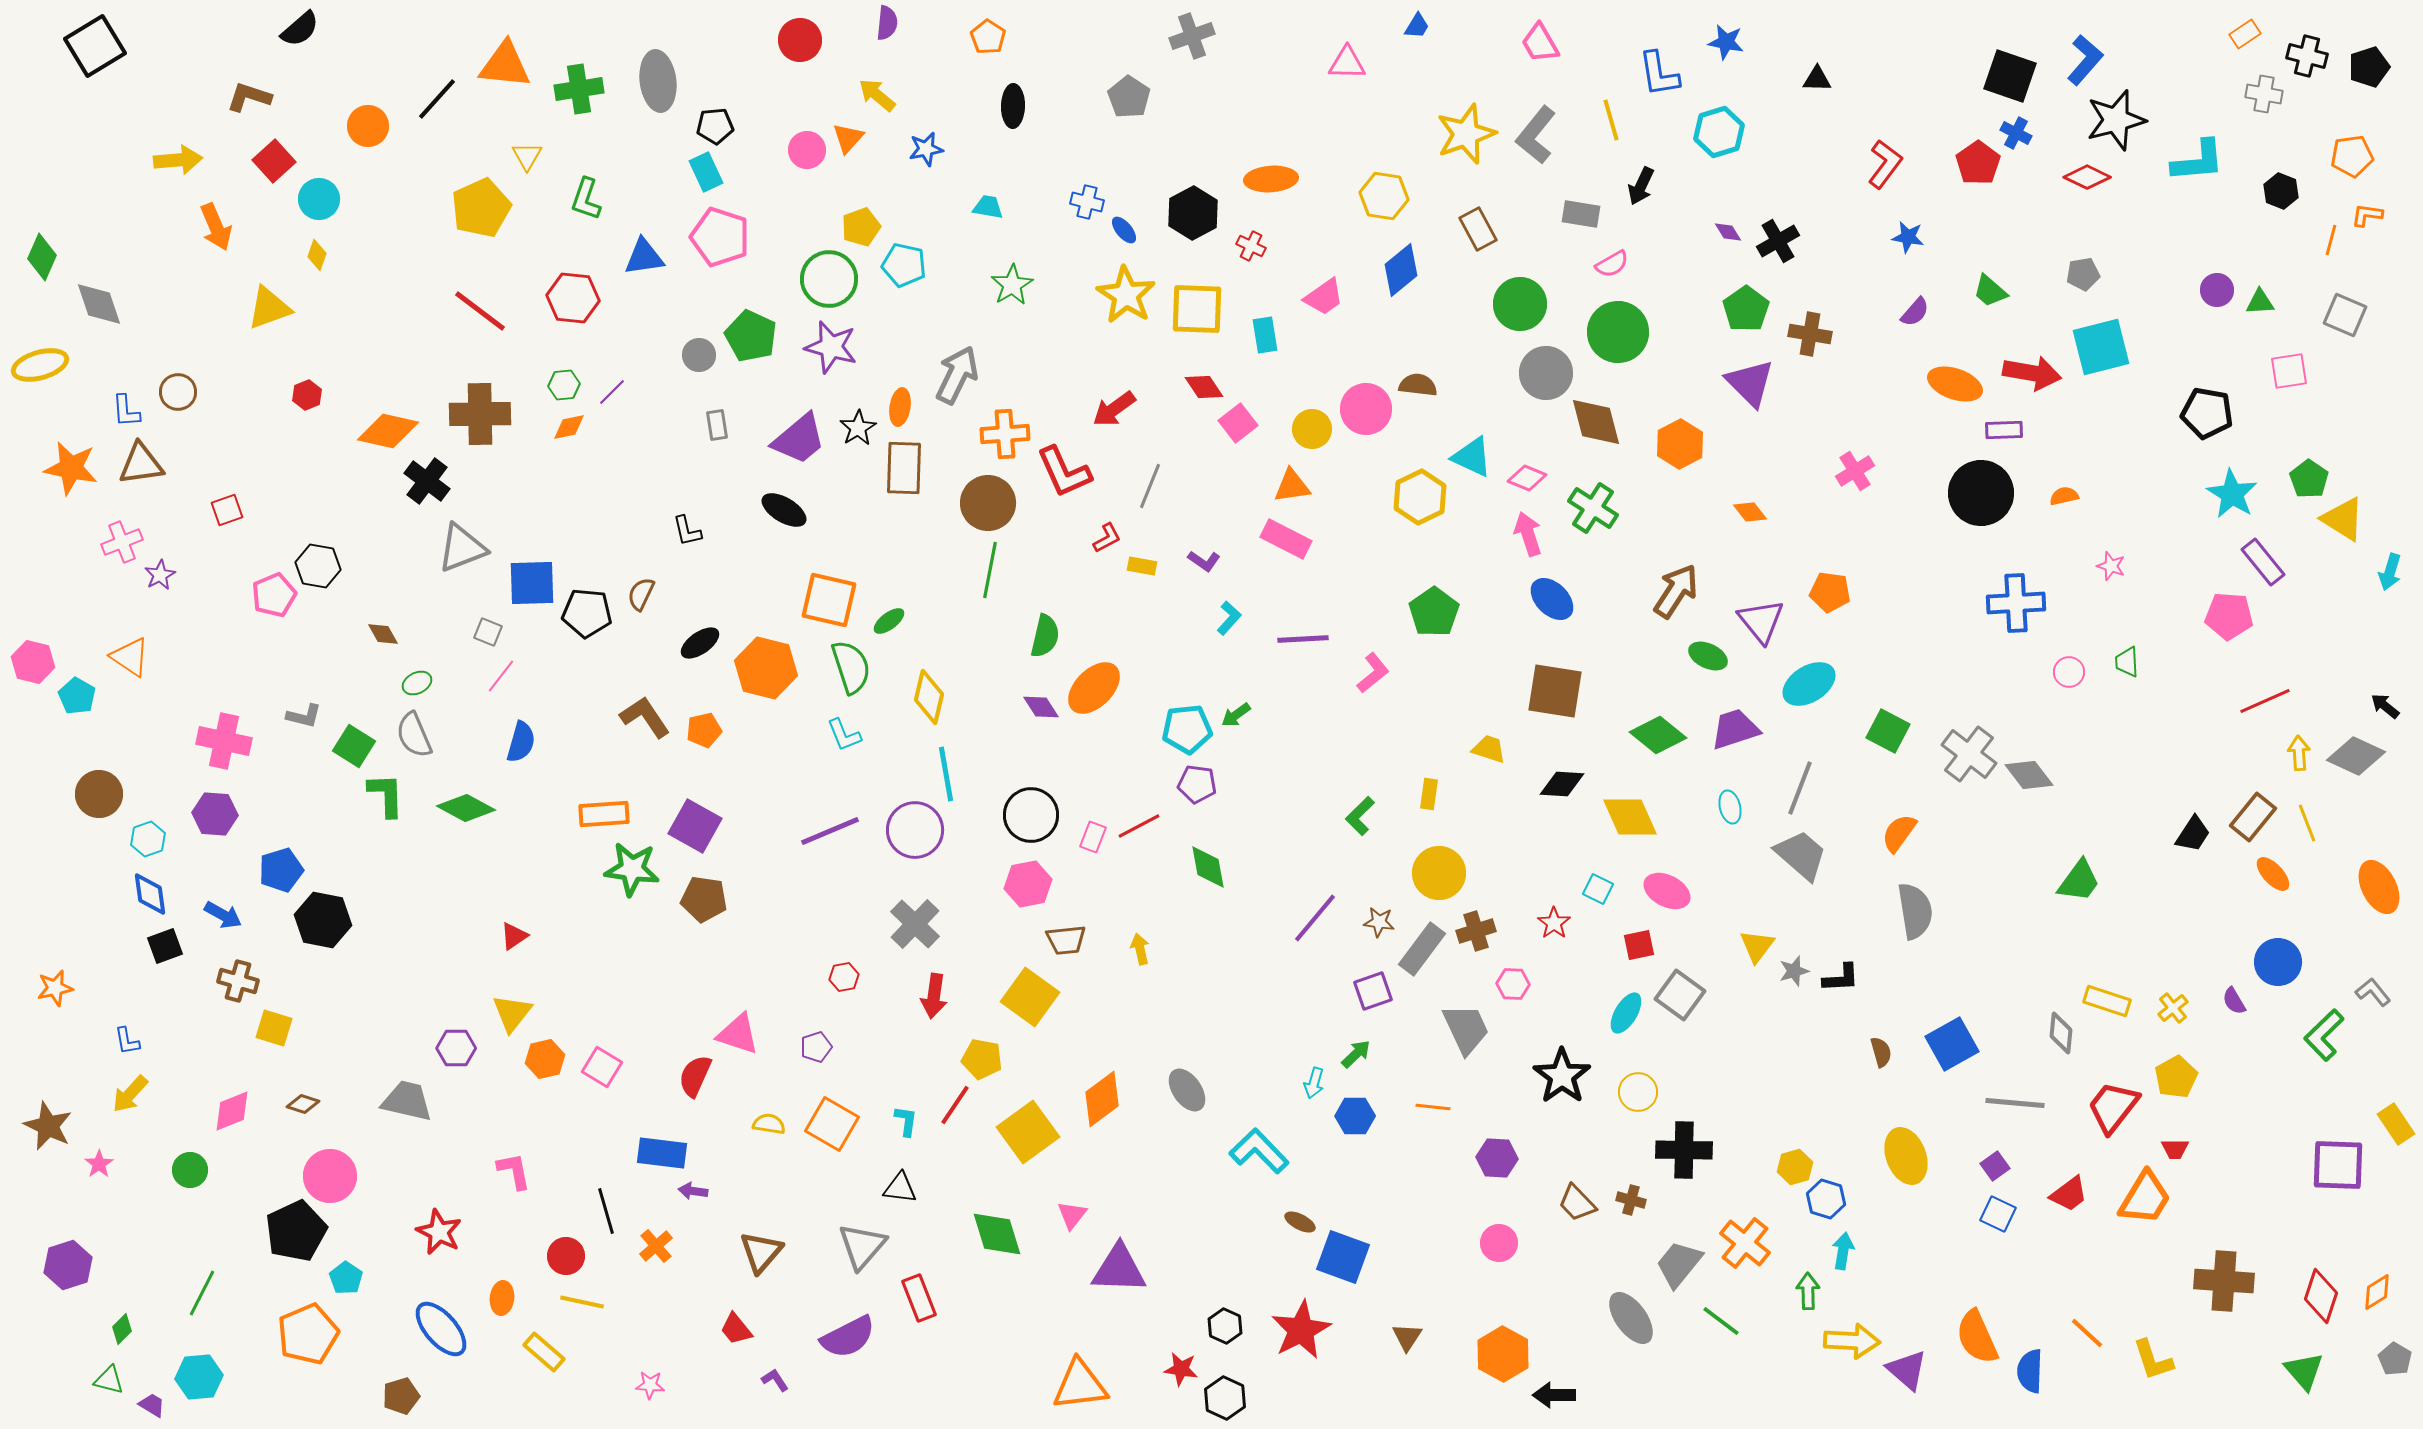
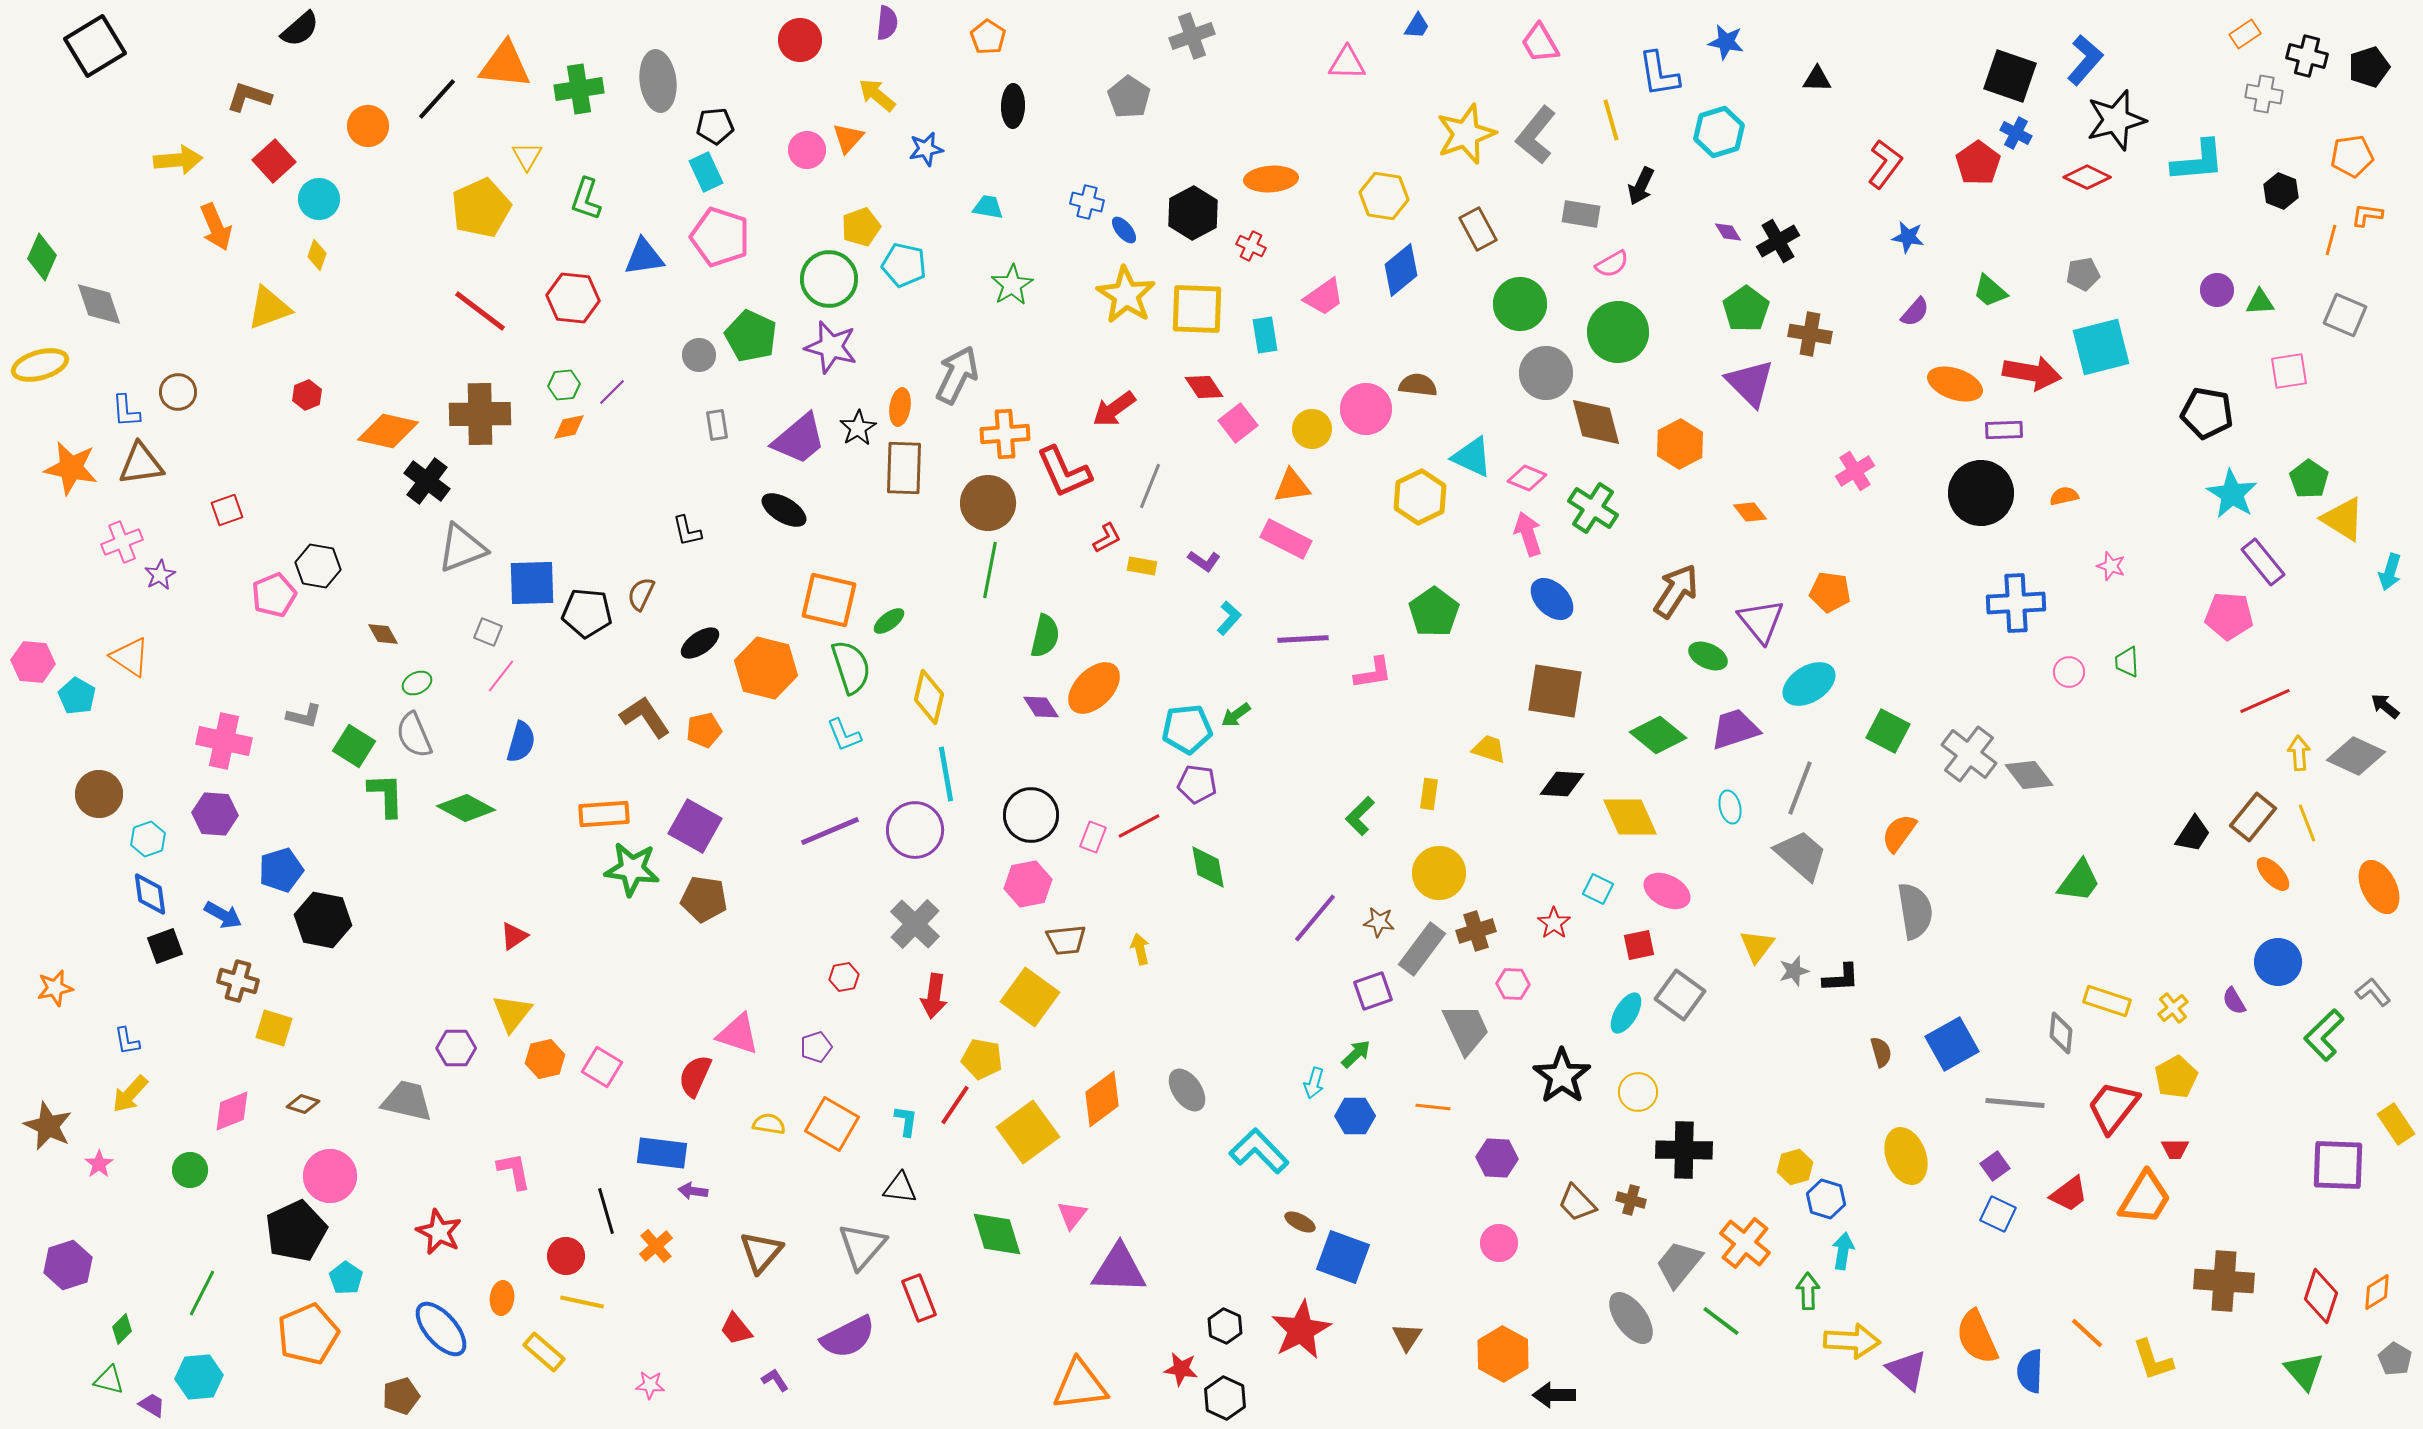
pink hexagon at (33, 662): rotated 9 degrees counterclockwise
pink L-shape at (1373, 673): rotated 30 degrees clockwise
